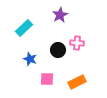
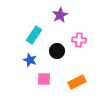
cyan rectangle: moved 10 px right, 7 px down; rotated 12 degrees counterclockwise
pink cross: moved 2 px right, 3 px up
black circle: moved 1 px left, 1 px down
blue star: moved 1 px down
pink square: moved 3 px left
